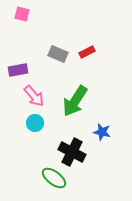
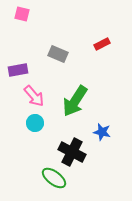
red rectangle: moved 15 px right, 8 px up
